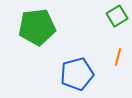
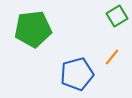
green pentagon: moved 4 px left, 2 px down
orange line: moved 6 px left; rotated 24 degrees clockwise
